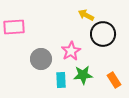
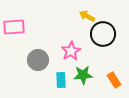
yellow arrow: moved 1 px right, 1 px down
gray circle: moved 3 px left, 1 px down
